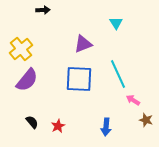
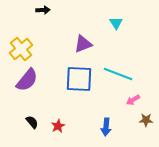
cyan line: rotated 44 degrees counterclockwise
pink arrow: rotated 64 degrees counterclockwise
brown star: rotated 16 degrees counterclockwise
